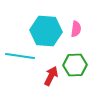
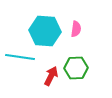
cyan hexagon: moved 1 px left
cyan line: moved 1 px down
green hexagon: moved 1 px right, 3 px down
